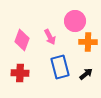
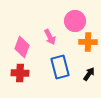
pink diamond: moved 7 px down
black arrow: moved 3 px right; rotated 16 degrees counterclockwise
